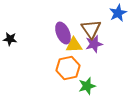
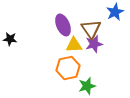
blue star: moved 3 px left, 1 px up
purple ellipse: moved 8 px up
